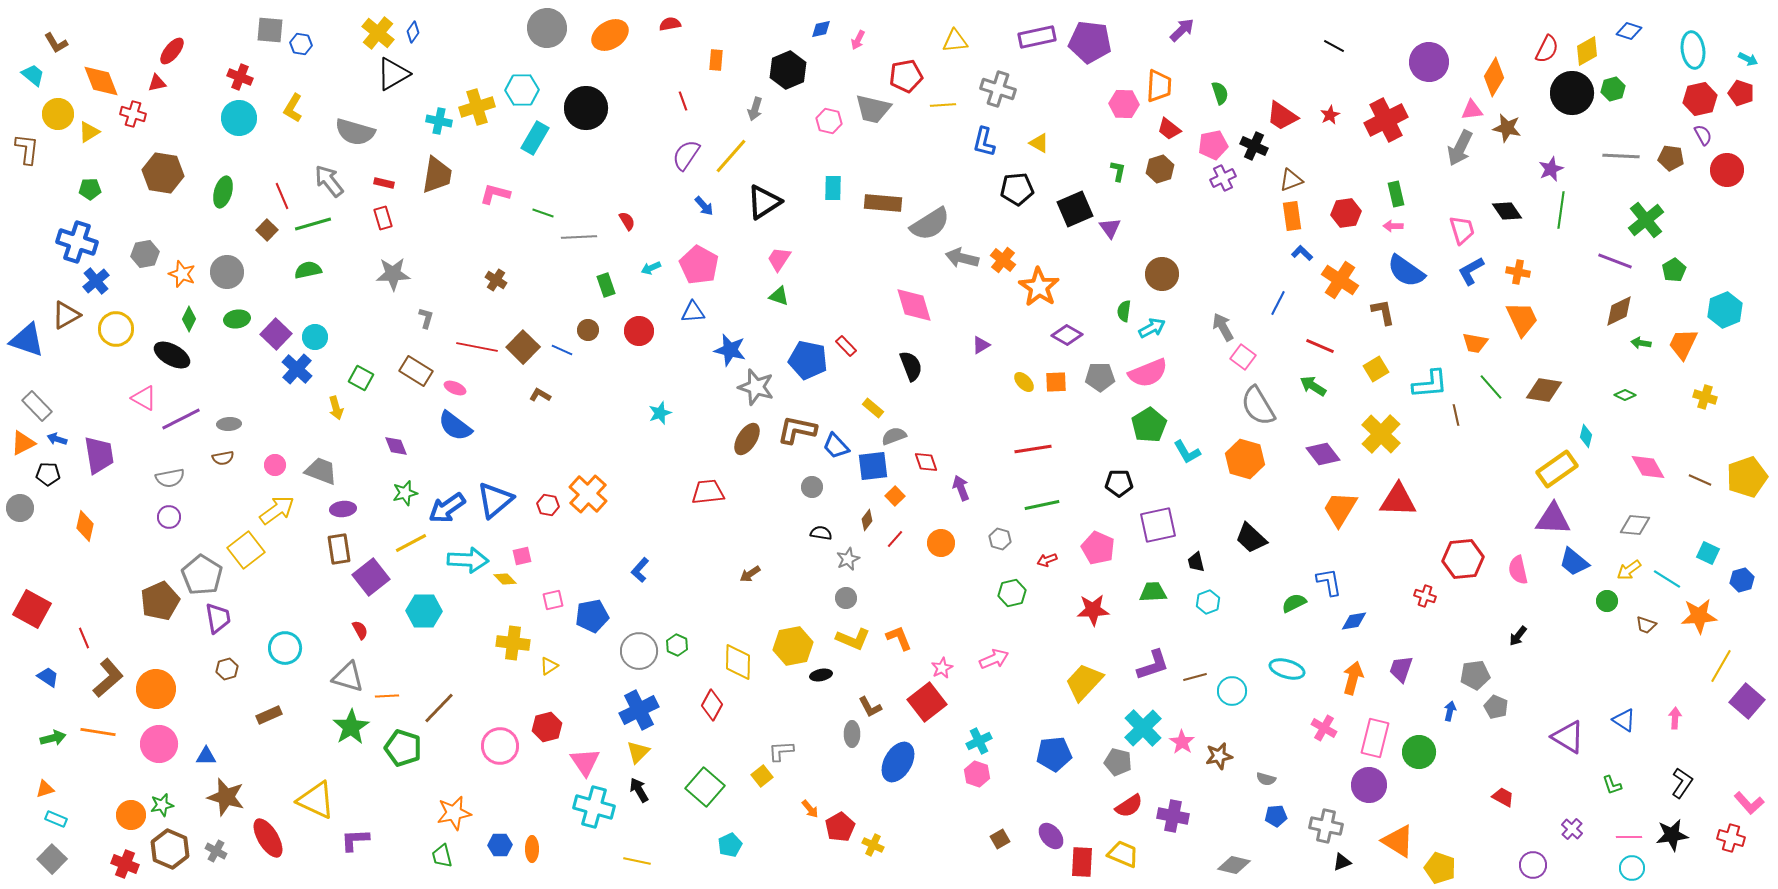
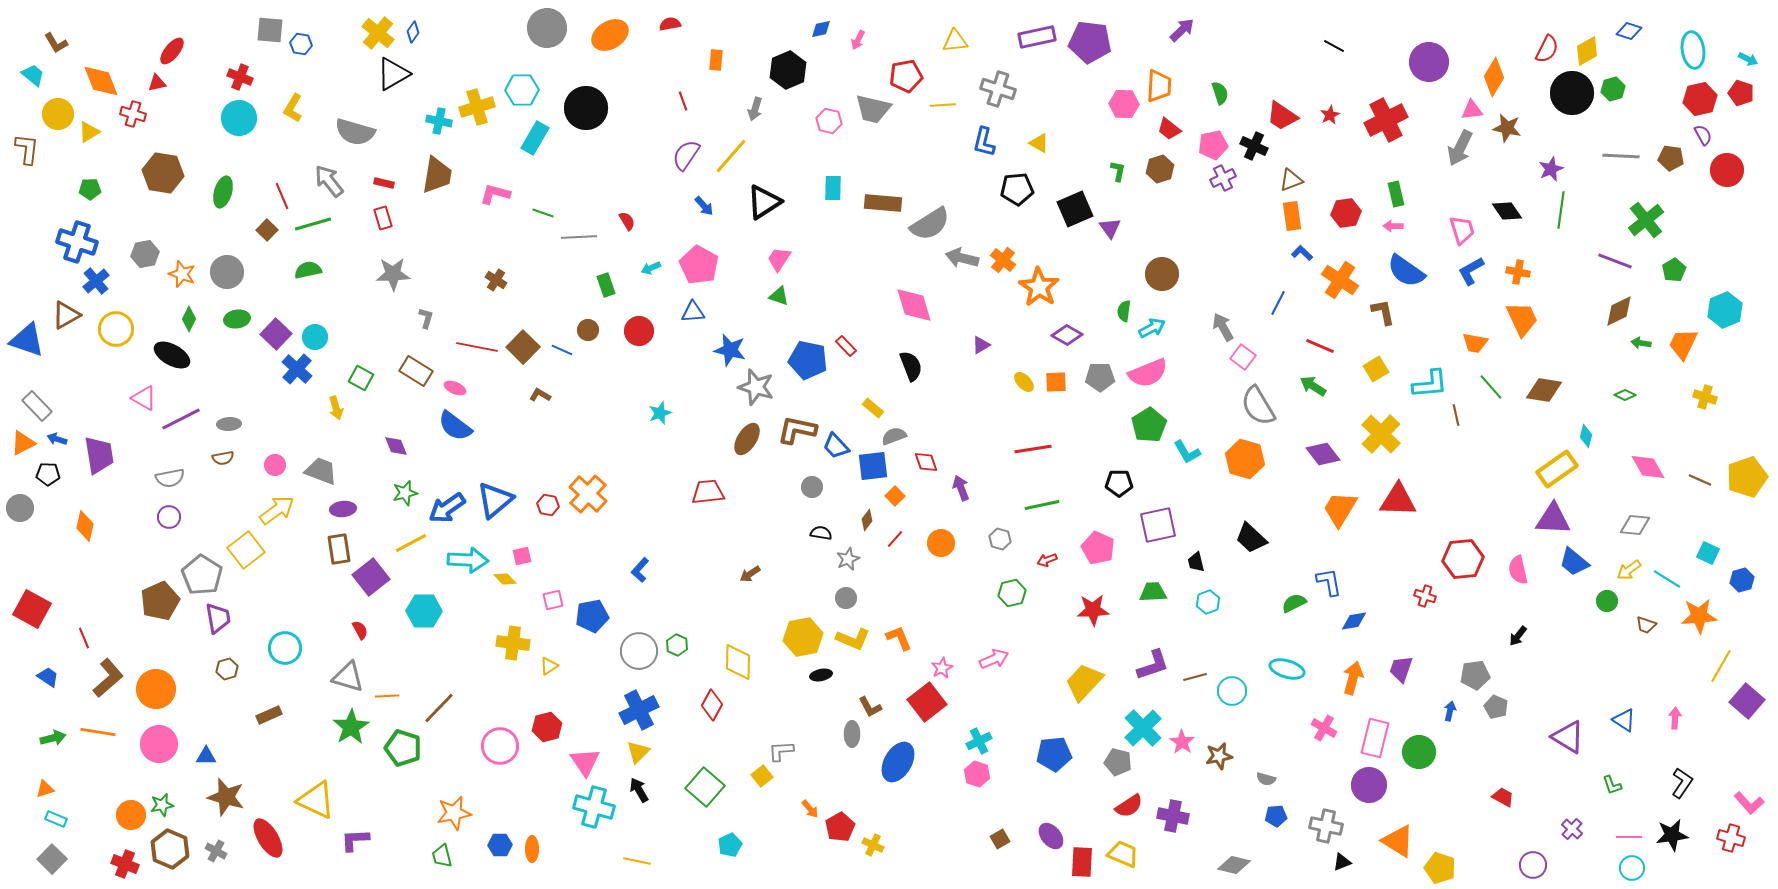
yellow hexagon at (793, 646): moved 10 px right, 9 px up
